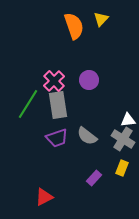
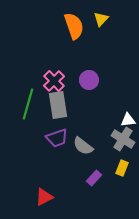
green line: rotated 16 degrees counterclockwise
gray semicircle: moved 4 px left, 10 px down
